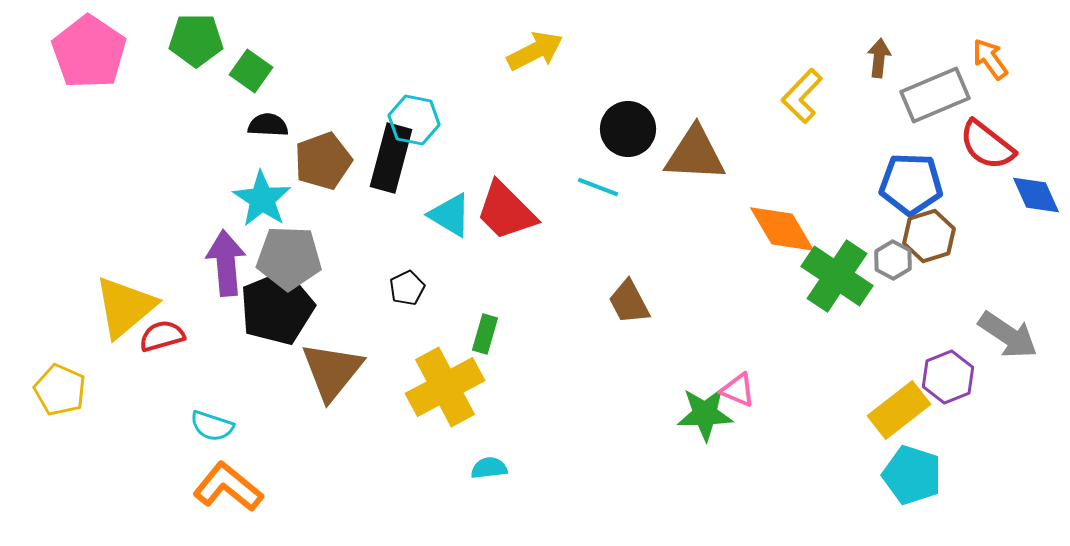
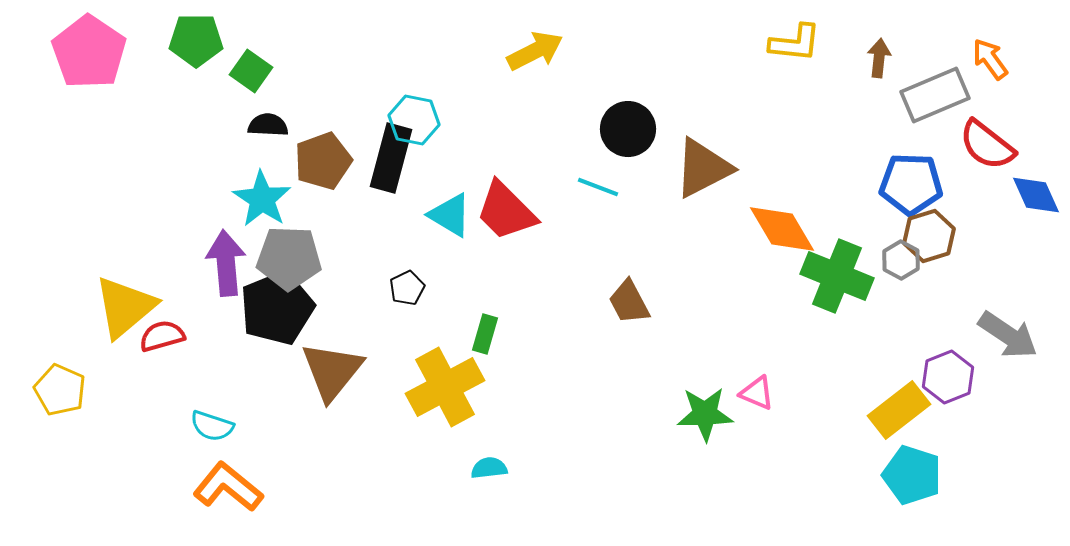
yellow L-shape at (802, 96): moved 7 px left, 53 px up; rotated 128 degrees counterclockwise
brown triangle at (695, 154): moved 8 px right, 14 px down; rotated 30 degrees counterclockwise
gray hexagon at (893, 260): moved 8 px right
green cross at (837, 276): rotated 12 degrees counterclockwise
pink triangle at (738, 390): moved 19 px right, 3 px down
